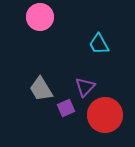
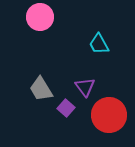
purple triangle: rotated 20 degrees counterclockwise
purple square: rotated 24 degrees counterclockwise
red circle: moved 4 px right
